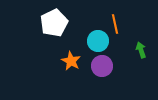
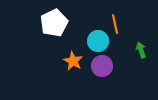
orange star: moved 2 px right
